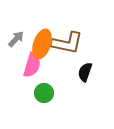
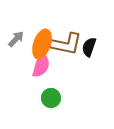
brown L-shape: moved 1 px left, 1 px down
pink semicircle: moved 9 px right
black semicircle: moved 4 px right, 25 px up
green circle: moved 7 px right, 5 px down
